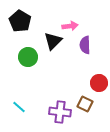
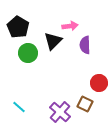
black pentagon: moved 2 px left, 6 px down
green circle: moved 4 px up
purple cross: rotated 35 degrees clockwise
